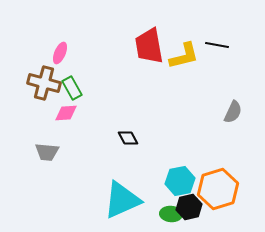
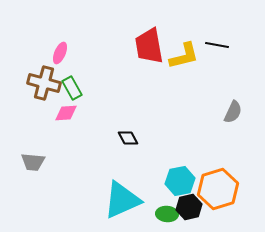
gray trapezoid: moved 14 px left, 10 px down
green ellipse: moved 4 px left
